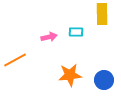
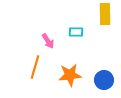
yellow rectangle: moved 3 px right
pink arrow: moved 1 px left, 4 px down; rotated 70 degrees clockwise
orange line: moved 20 px right, 7 px down; rotated 45 degrees counterclockwise
